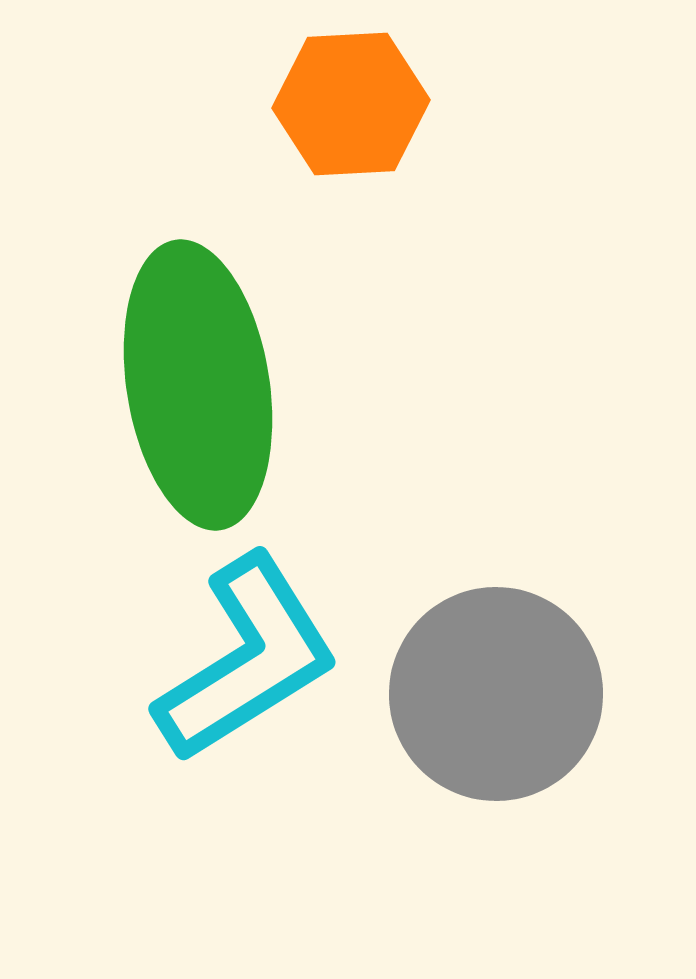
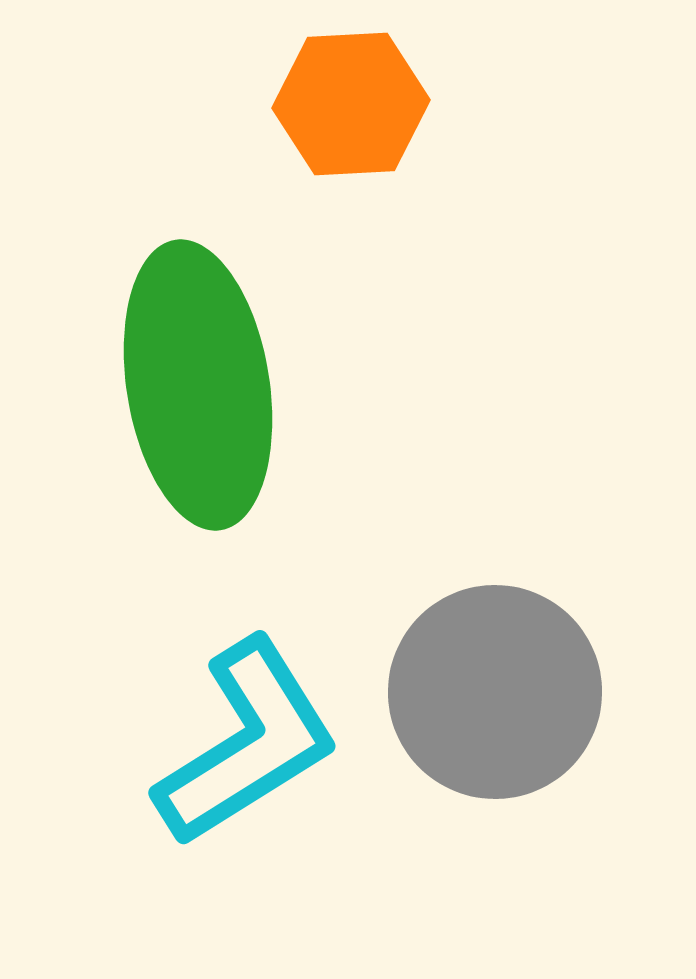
cyan L-shape: moved 84 px down
gray circle: moved 1 px left, 2 px up
